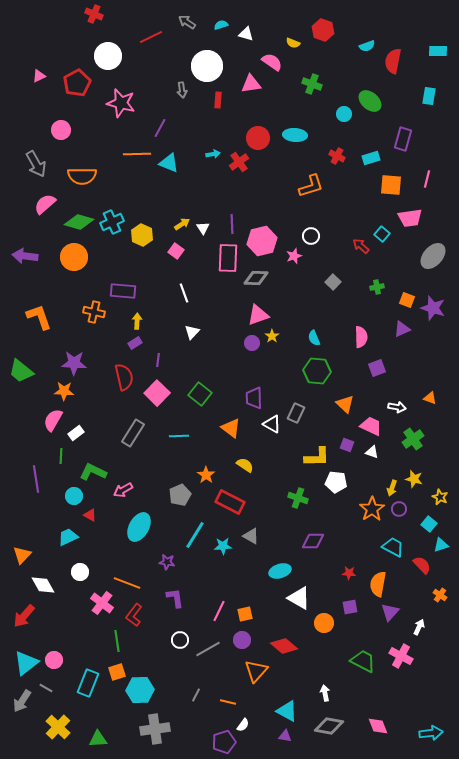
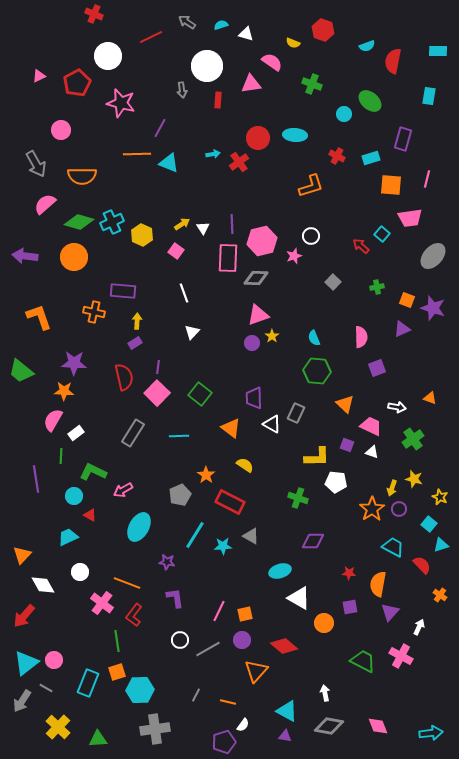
purple line at (158, 360): moved 7 px down
